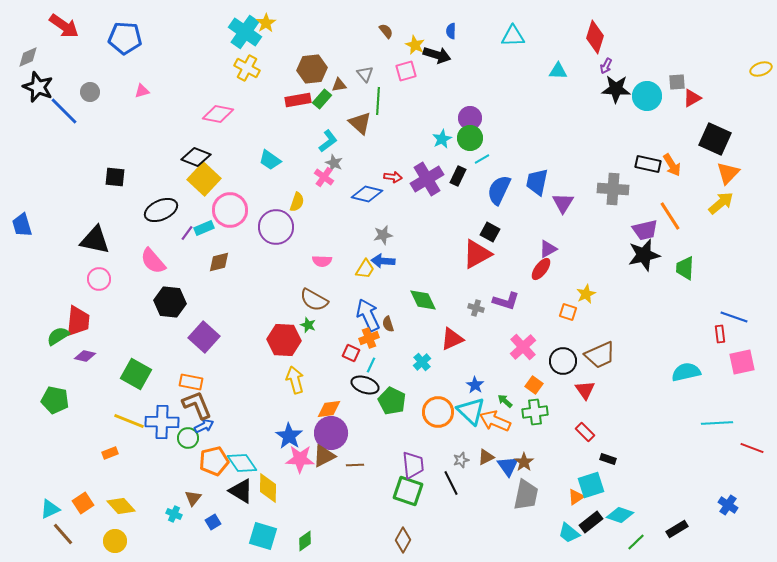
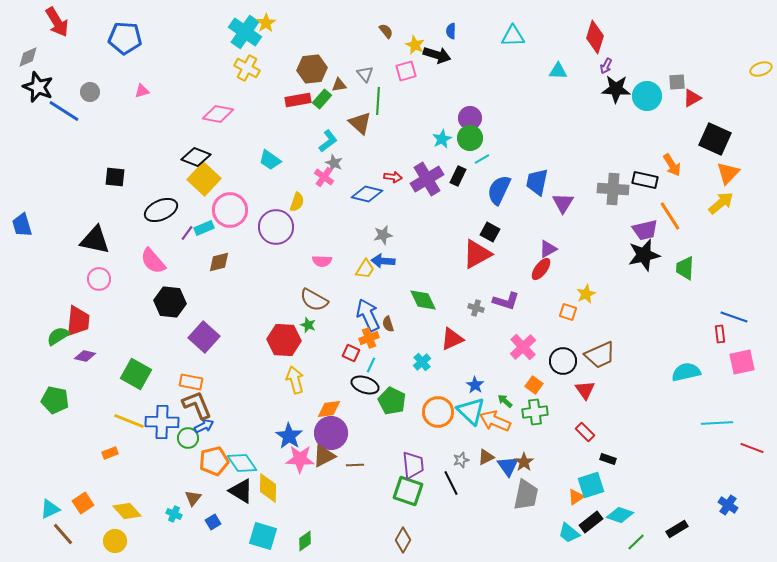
red arrow at (64, 26): moved 7 px left, 4 px up; rotated 24 degrees clockwise
blue line at (64, 111): rotated 12 degrees counterclockwise
black rectangle at (648, 164): moved 3 px left, 16 px down
yellow diamond at (121, 506): moved 6 px right, 5 px down
